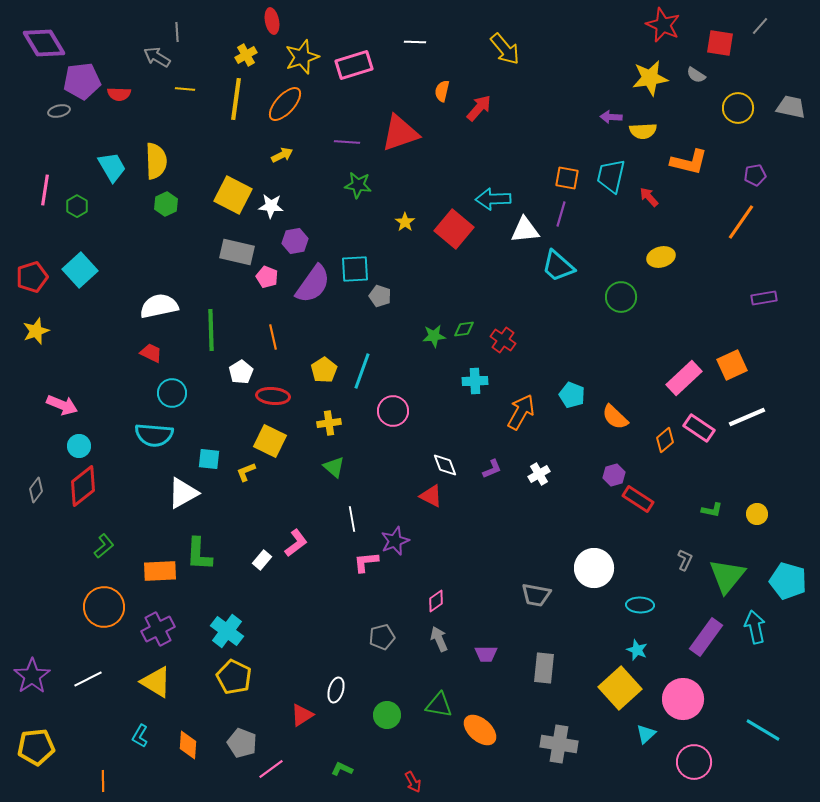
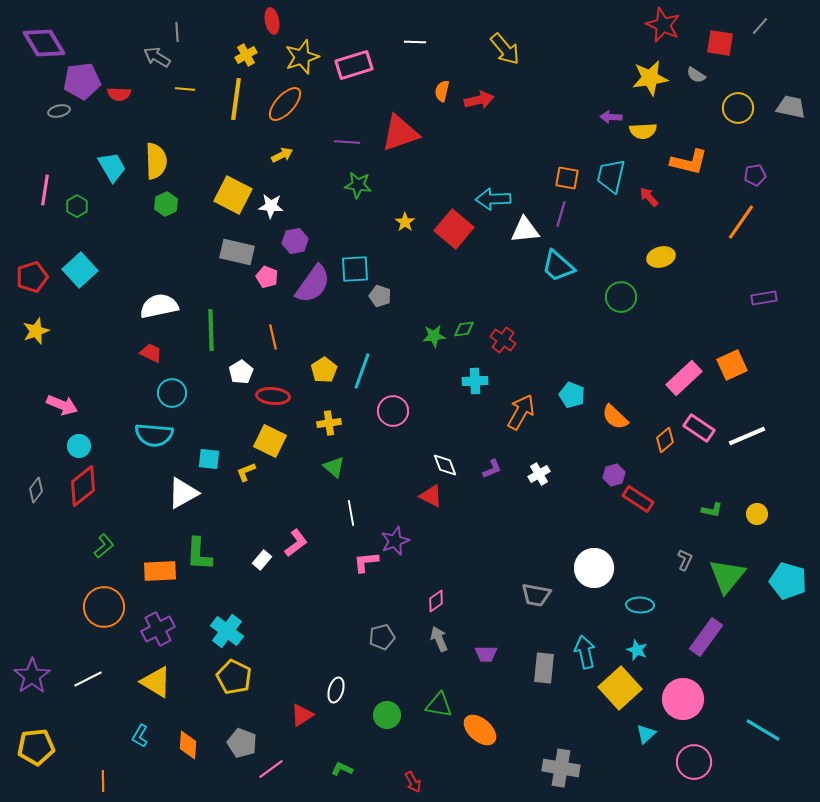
red arrow at (479, 108): moved 8 px up; rotated 36 degrees clockwise
white line at (747, 417): moved 19 px down
white line at (352, 519): moved 1 px left, 6 px up
cyan arrow at (755, 627): moved 170 px left, 25 px down
gray cross at (559, 744): moved 2 px right, 24 px down
